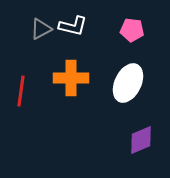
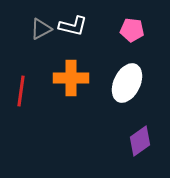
white ellipse: moved 1 px left
purple diamond: moved 1 px left, 1 px down; rotated 12 degrees counterclockwise
